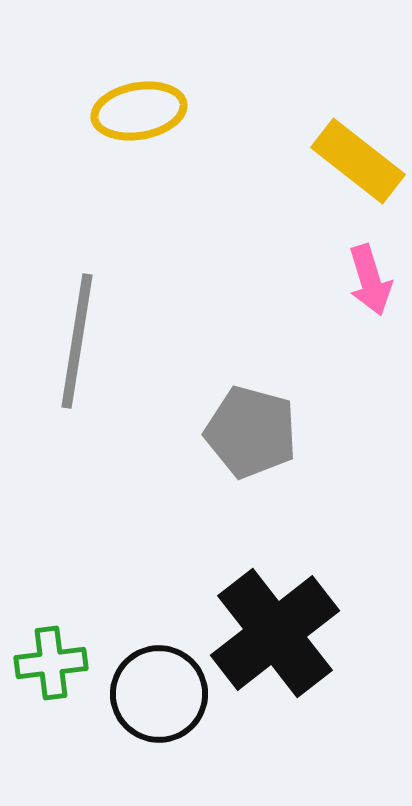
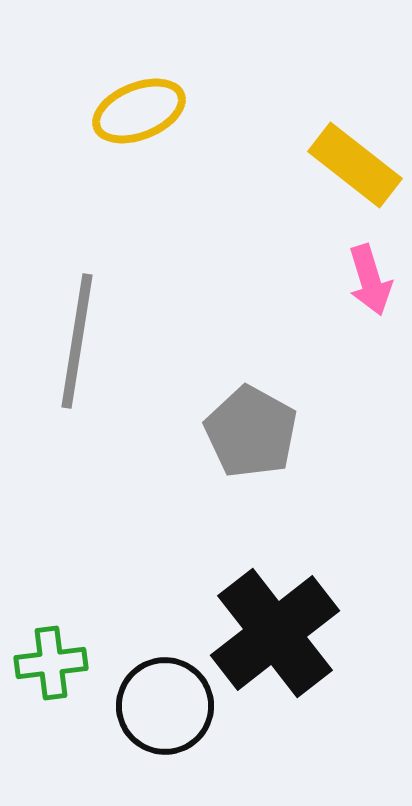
yellow ellipse: rotated 12 degrees counterclockwise
yellow rectangle: moved 3 px left, 4 px down
gray pentagon: rotated 14 degrees clockwise
black circle: moved 6 px right, 12 px down
